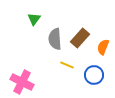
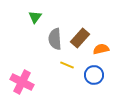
green triangle: moved 1 px right, 2 px up
orange semicircle: moved 2 px left, 2 px down; rotated 56 degrees clockwise
